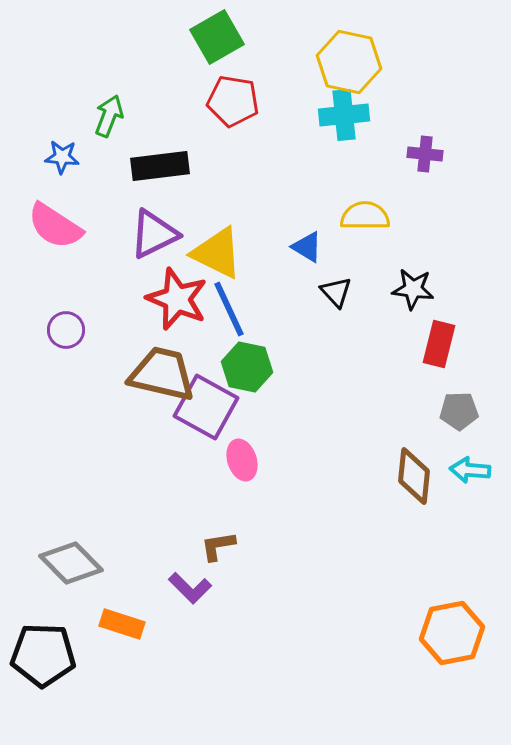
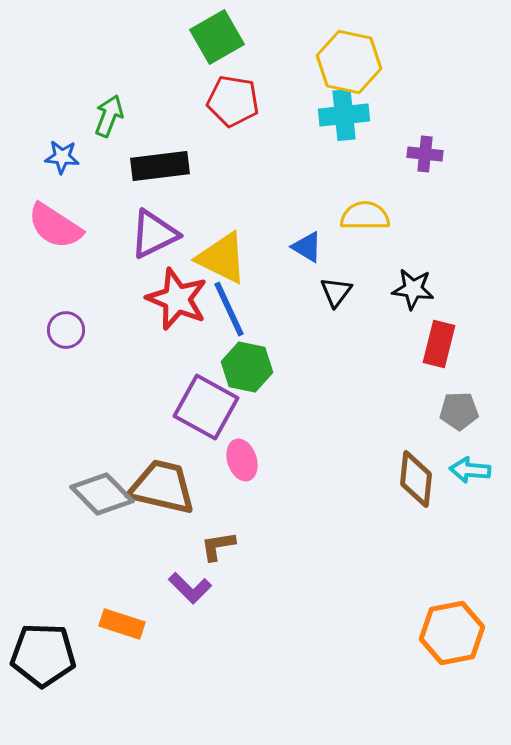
yellow triangle: moved 5 px right, 5 px down
black triangle: rotated 20 degrees clockwise
brown trapezoid: moved 113 px down
brown diamond: moved 2 px right, 3 px down
gray diamond: moved 31 px right, 69 px up
